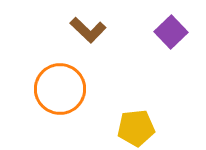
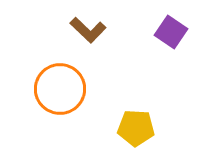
purple square: rotated 12 degrees counterclockwise
yellow pentagon: rotated 9 degrees clockwise
